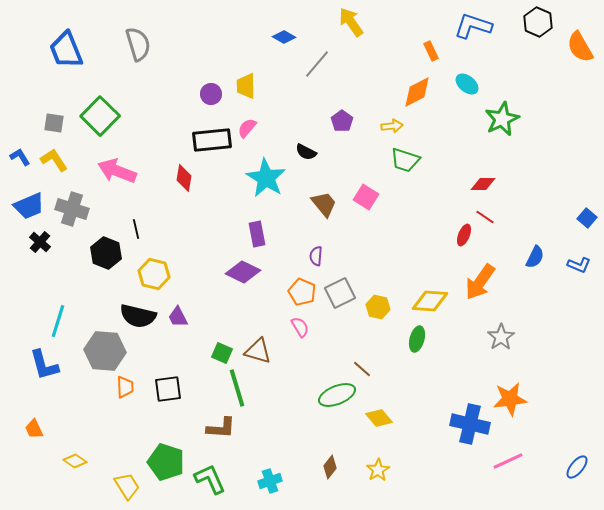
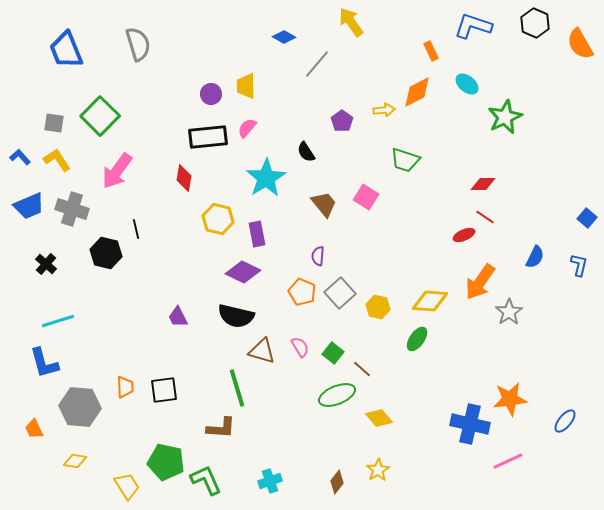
black hexagon at (538, 22): moved 3 px left, 1 px down
orange semicircle at (580, 47): moved 3 px up
green star at (502, 119): moved 3 px right, 2 px up
yellow arrow at (392, 126): moved 8 px left, 16 px up
black rectangle at (212, 140): moved 4 px left, 3 px up
black semicircle at (306, 152): rotated 30 degrees clockwise
blue L-shape at (20, 157): rotated 10 degrees counterclockwise
yellow L-shape at (54, 160): moved 3 px right
pink arrow at (117, 171): rotated 75 degrees counterclockwise
cyan star at (266, 178): rotated 9 degrees clockwise
red ellipse at (464, 235): rotated 45 degrees clockwise
black cross at (40, 242): moved 6 px right, 22 px down
black hexagon at (106, 253): rotated 8 degrees counterclockwise
purple semicircle at (316, 256): moved 2 px right
blue L-shape at (579, 265): rotated 100 degrees counterclockwise
yellow hexagon at (154, 274): moved 64 px right, 55 px up
gray square at (340, 293): rotated 16 degrees counterclockwise
black semicircle at (138, 316): moved 98 px right
cyan line at (58, 321): rotated 56 degrees clockwise
pink semicircle at (300, 327): moved 20 px down
gray star at (501, 337): moved 8 px right, 25 px up
green ellipse at (417, 339): rotated 20 degrees clockwise
gray hexagon at (105, 351): moved 25 px left, 56 px down
brown triangle at (258, 351): moved 4 px right
green square at (222, 353): moved 111 px right; rotated 15 degrees clockwise
blue L-shape at (44, 365): moved 2 px up
black square at (168, 389): moved 4 px left, 1 px down
yellow diamond at (75, 461): rotated 25 degrees counterclockwise
green pentagon at (166, 462): rotated 6 degrees counterclockwise
brown diamond at (330, 467): moved 7 px right, 15 px down
blue ellipse at (577, 467): moved 12 px left, 46 px up
green L-shape at (210, 479): moved 4 px left, 1 px down
